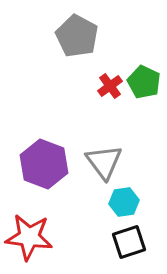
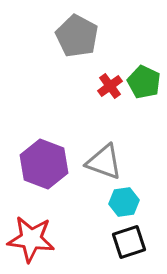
gray triangle: rotated 33 degrees counterclockwise
red star: moved 2 px right, 2 px down
